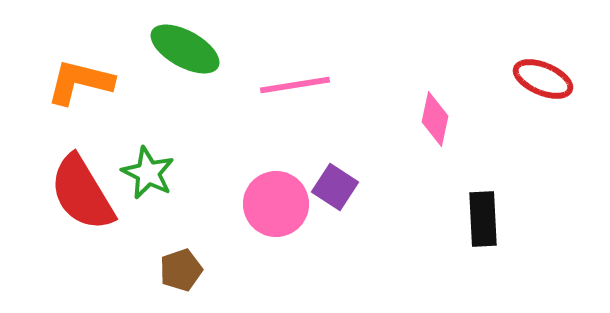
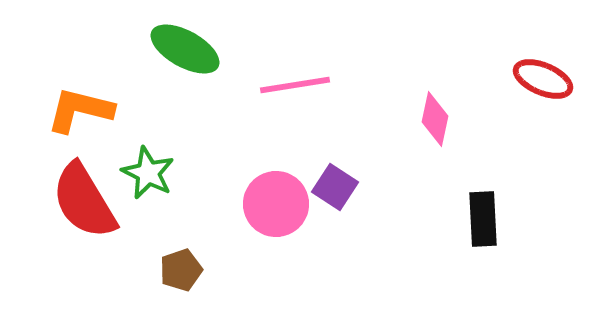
orange L-shape: moved 28 px down
red semicircle: moved 2 px right, 8 px down
